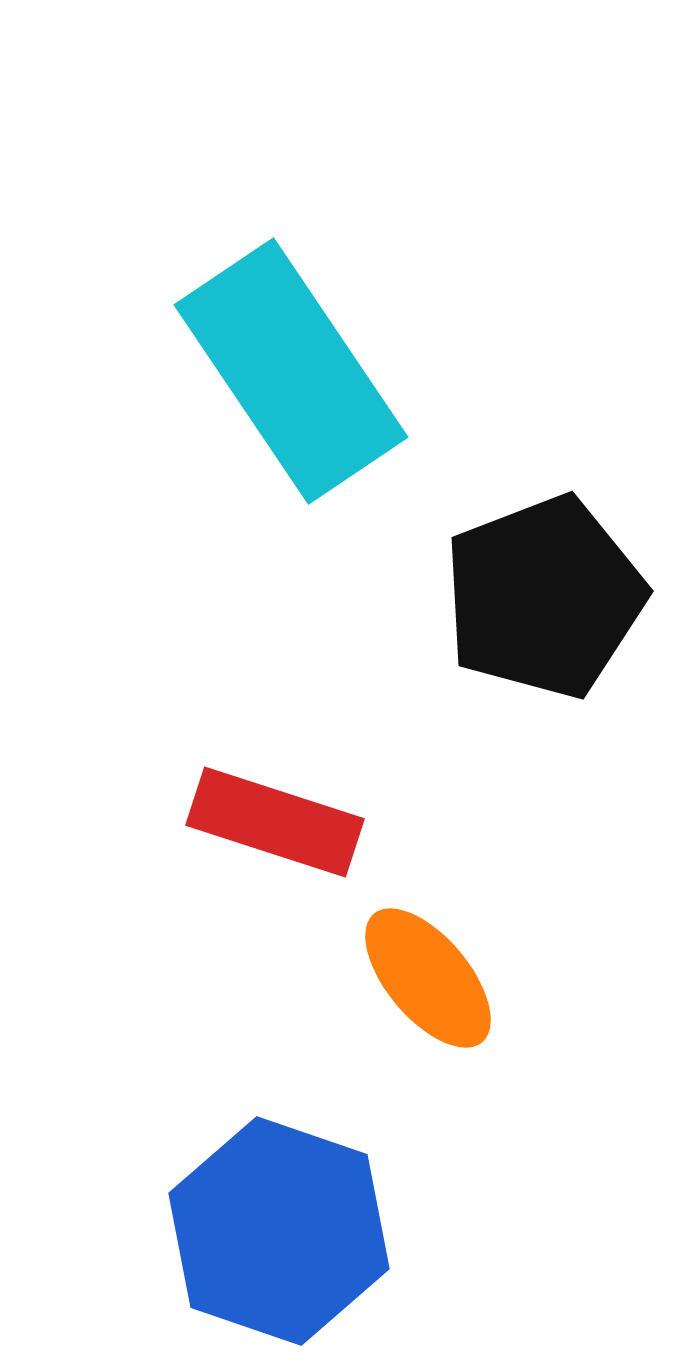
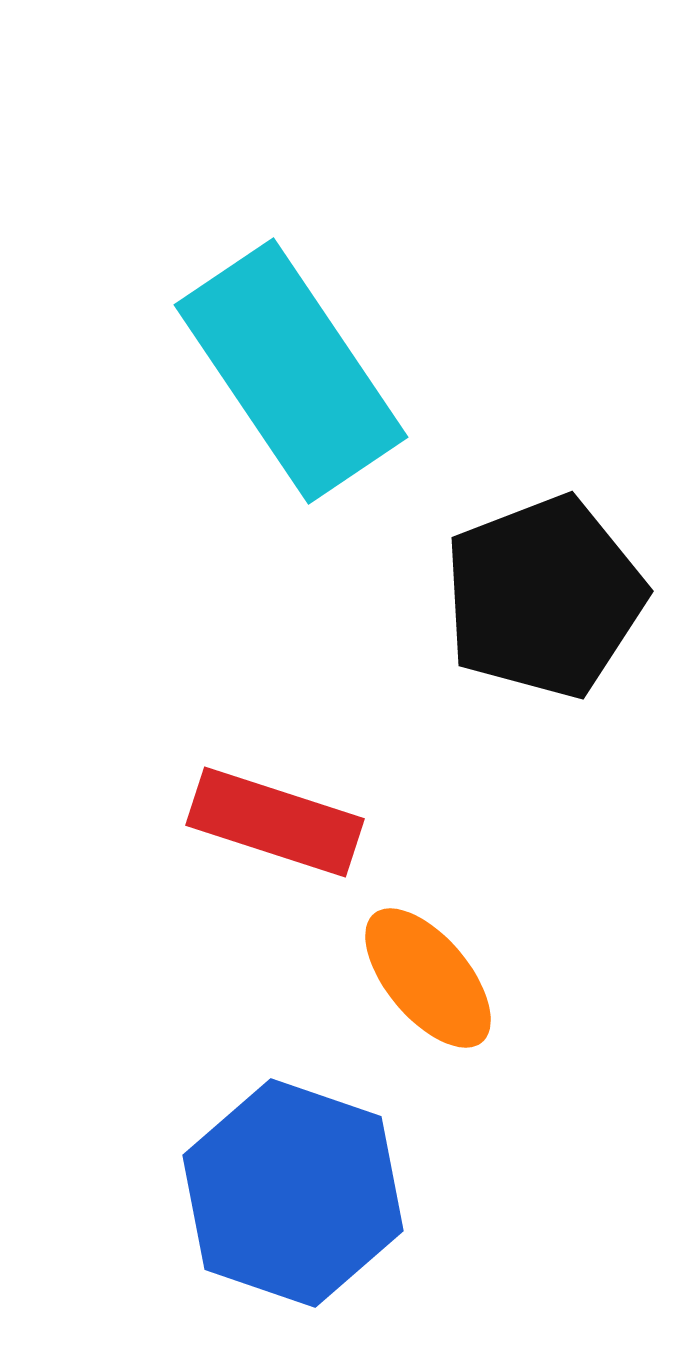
blue hexagon: moved 14 px right, 38 px up
